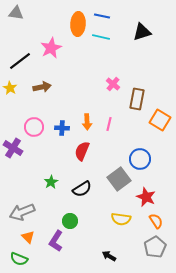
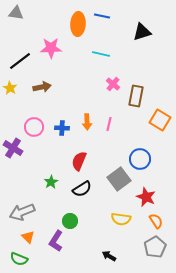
cyan line: moved 17 px down
pink star: rotated 25 degrees clockwise
brown rectangle: moved 1 px left, 3 px up
red semicircle: moved 3 px left, 10 px down
